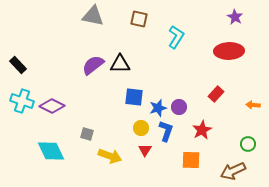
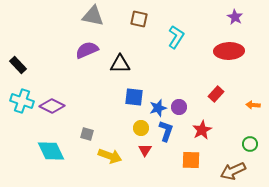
purple semicircle: moved 6 px left, 15 px up; rotated 15 degrees clockwise
green circle: moved 2 px right
